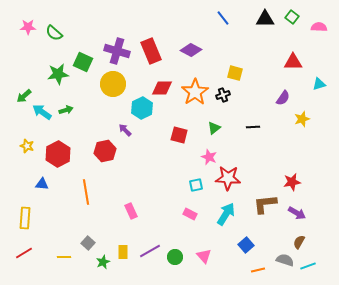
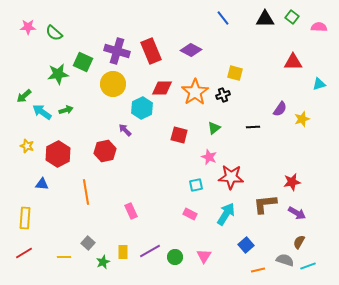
purple semicircle at (283, 98): moved 3 px left, 11 px down
red star at (228, 178): moved 3 px right, 1 px up
pink triangle at (204, 256): rotated 14 degrees clockwise
